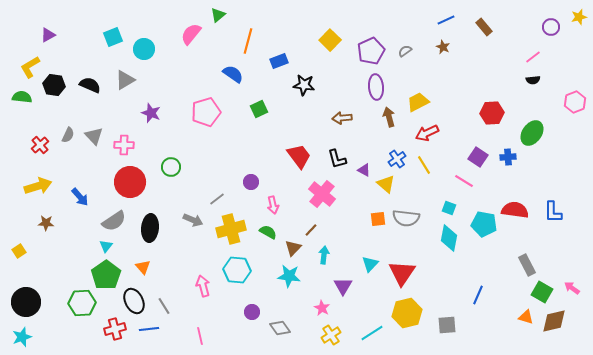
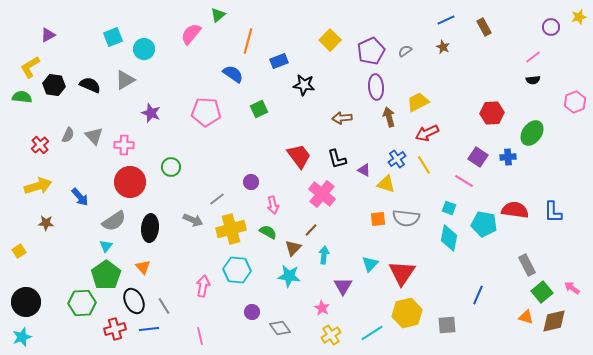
brown rectangle at (484, 27): rotated 12 degrees clockwise
pink pentagon at (206, 112): rotated 20 degrees clockwise
yellow triangle at (386, 184): rotated 24 degrees counterclockwise
pink arrow at (203, 286): rotated 25 degrees clockwise
green square at (542, 292): rotated 20 degrees clockwise
